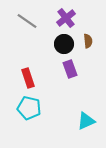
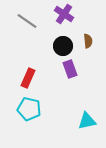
purple cross: moved 2 px left, 4 px up; rotated 18 degrees counterclockwise
black circle: moved 1 px left, 2 px down
red rectangle: rotated 42 degrees clockwise
cyan pentagon: moved 1 px down
cyan triangle: moved 1 px right; rotated 12 degrees clockwise
